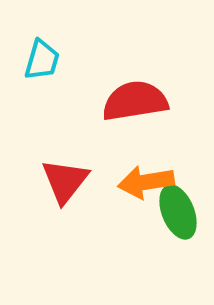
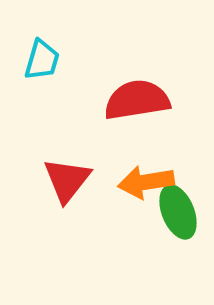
red semicircle: moved 2 px right, 1 px up
red triangle: moved 2 px right, 1 px up
